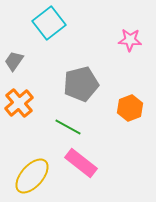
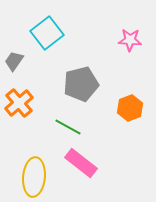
cyan square: moved 2 px left, 10 px down
yellow ellipse: moved 2 px right, 1 px down; rotated 36 degrees counterclockwise
